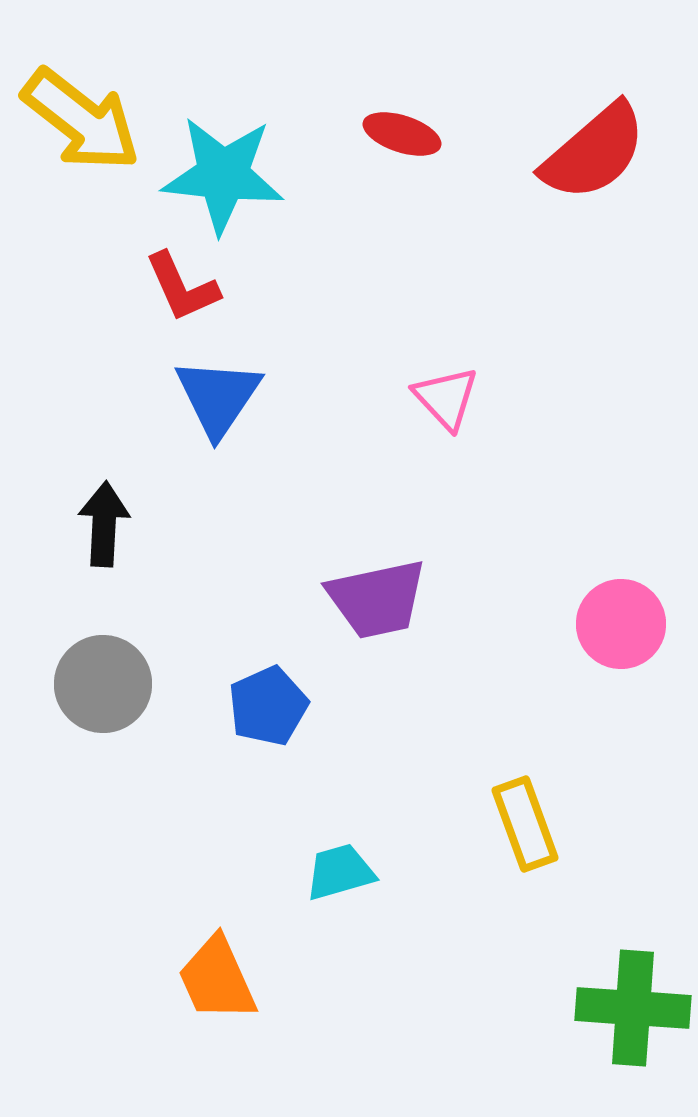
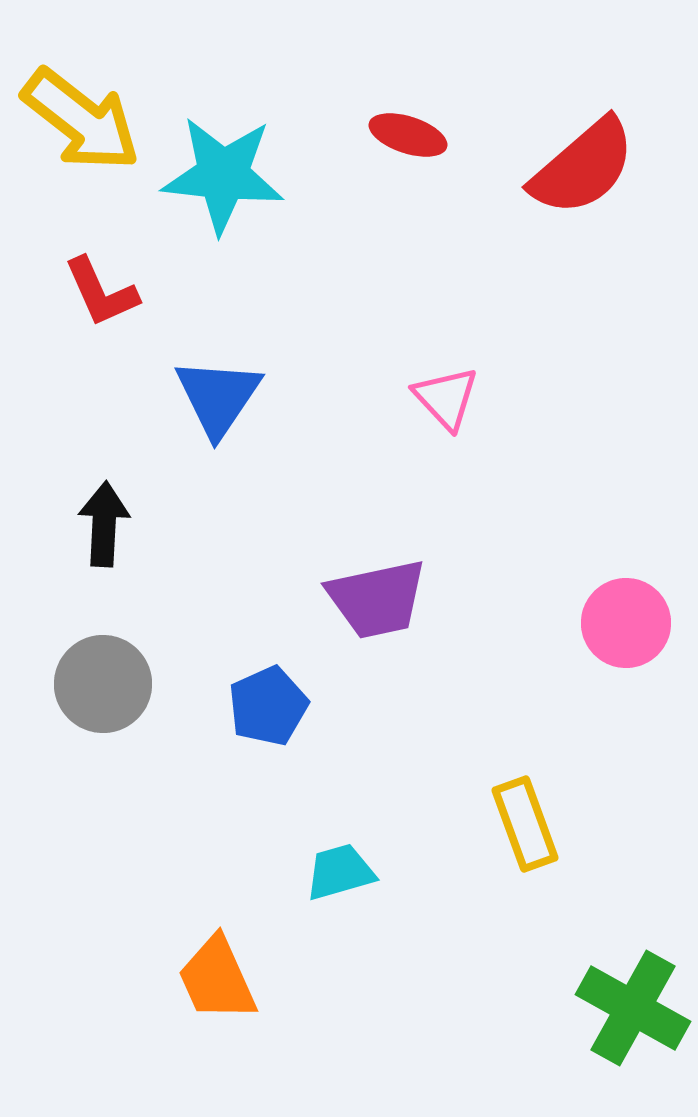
red ellipse: moved 6 px right, 1 px down
red semicircle: moved 11 px left, 15 px down
red L-shape: moved 81 px left, 5 px down
pink circle: moved 5 px right, 1 px up
green cross: rotated 25 degrees clockwise
